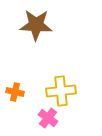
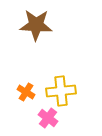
orange cross: moved 11 px right; rotated 18 degrees clockwise
